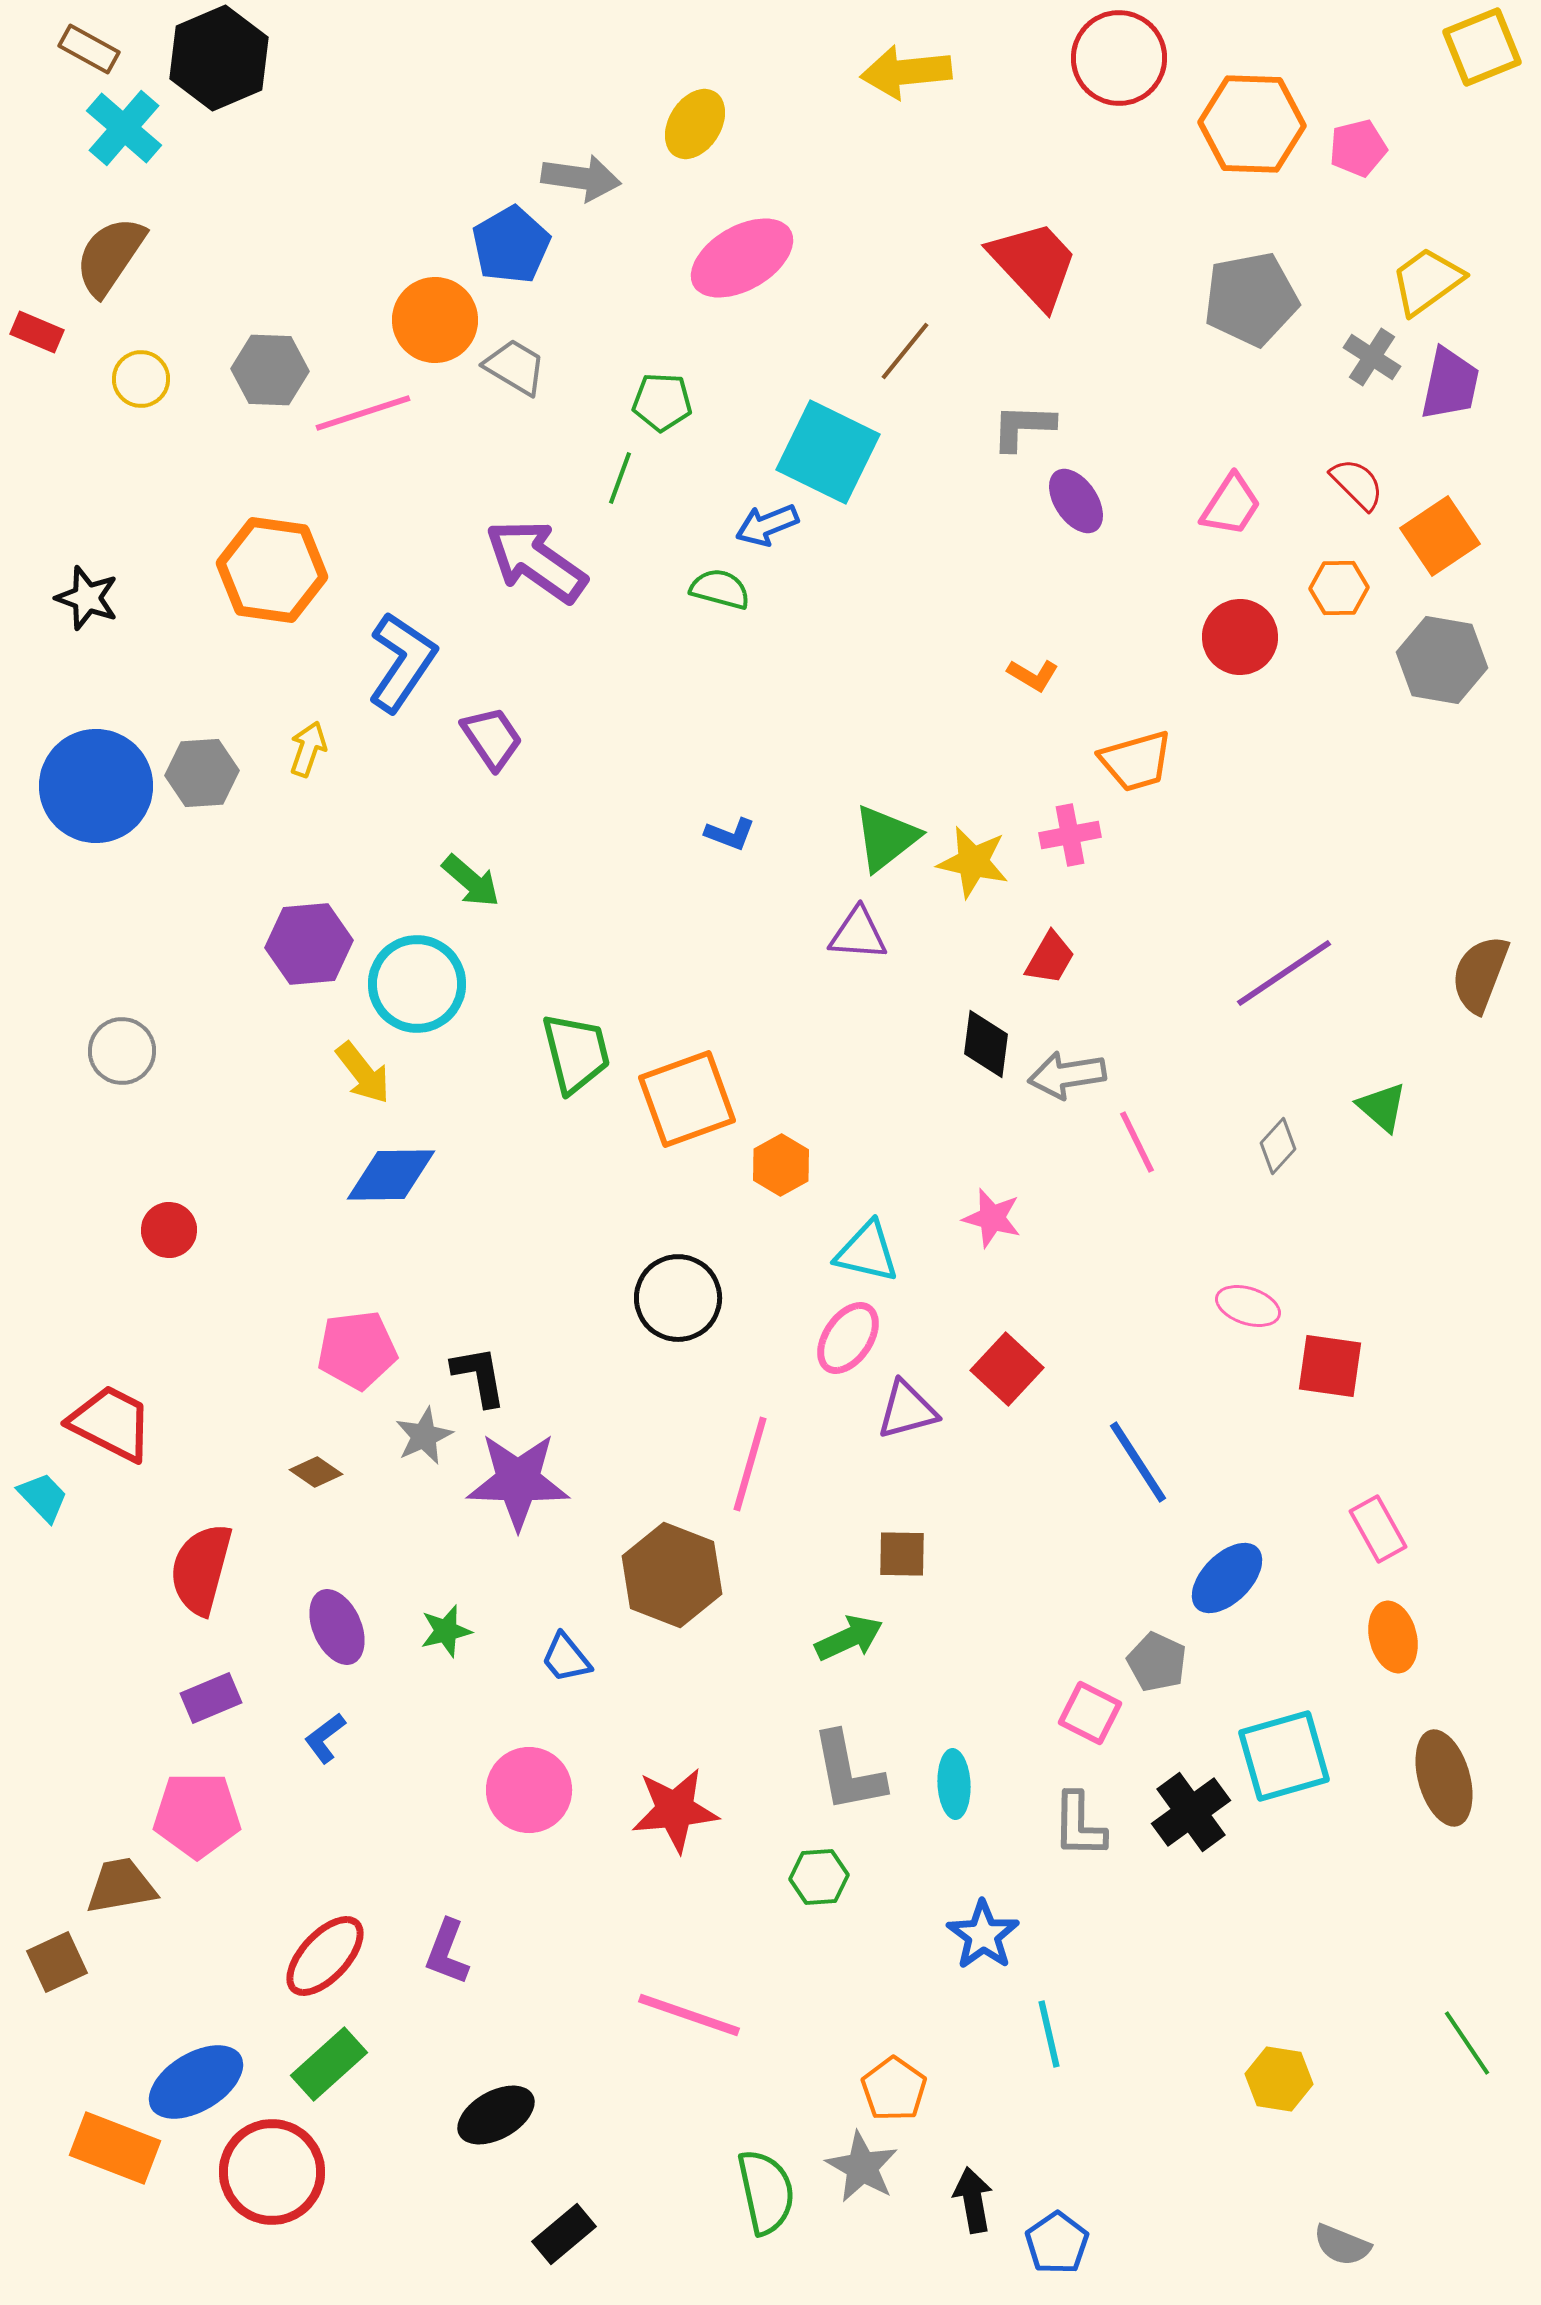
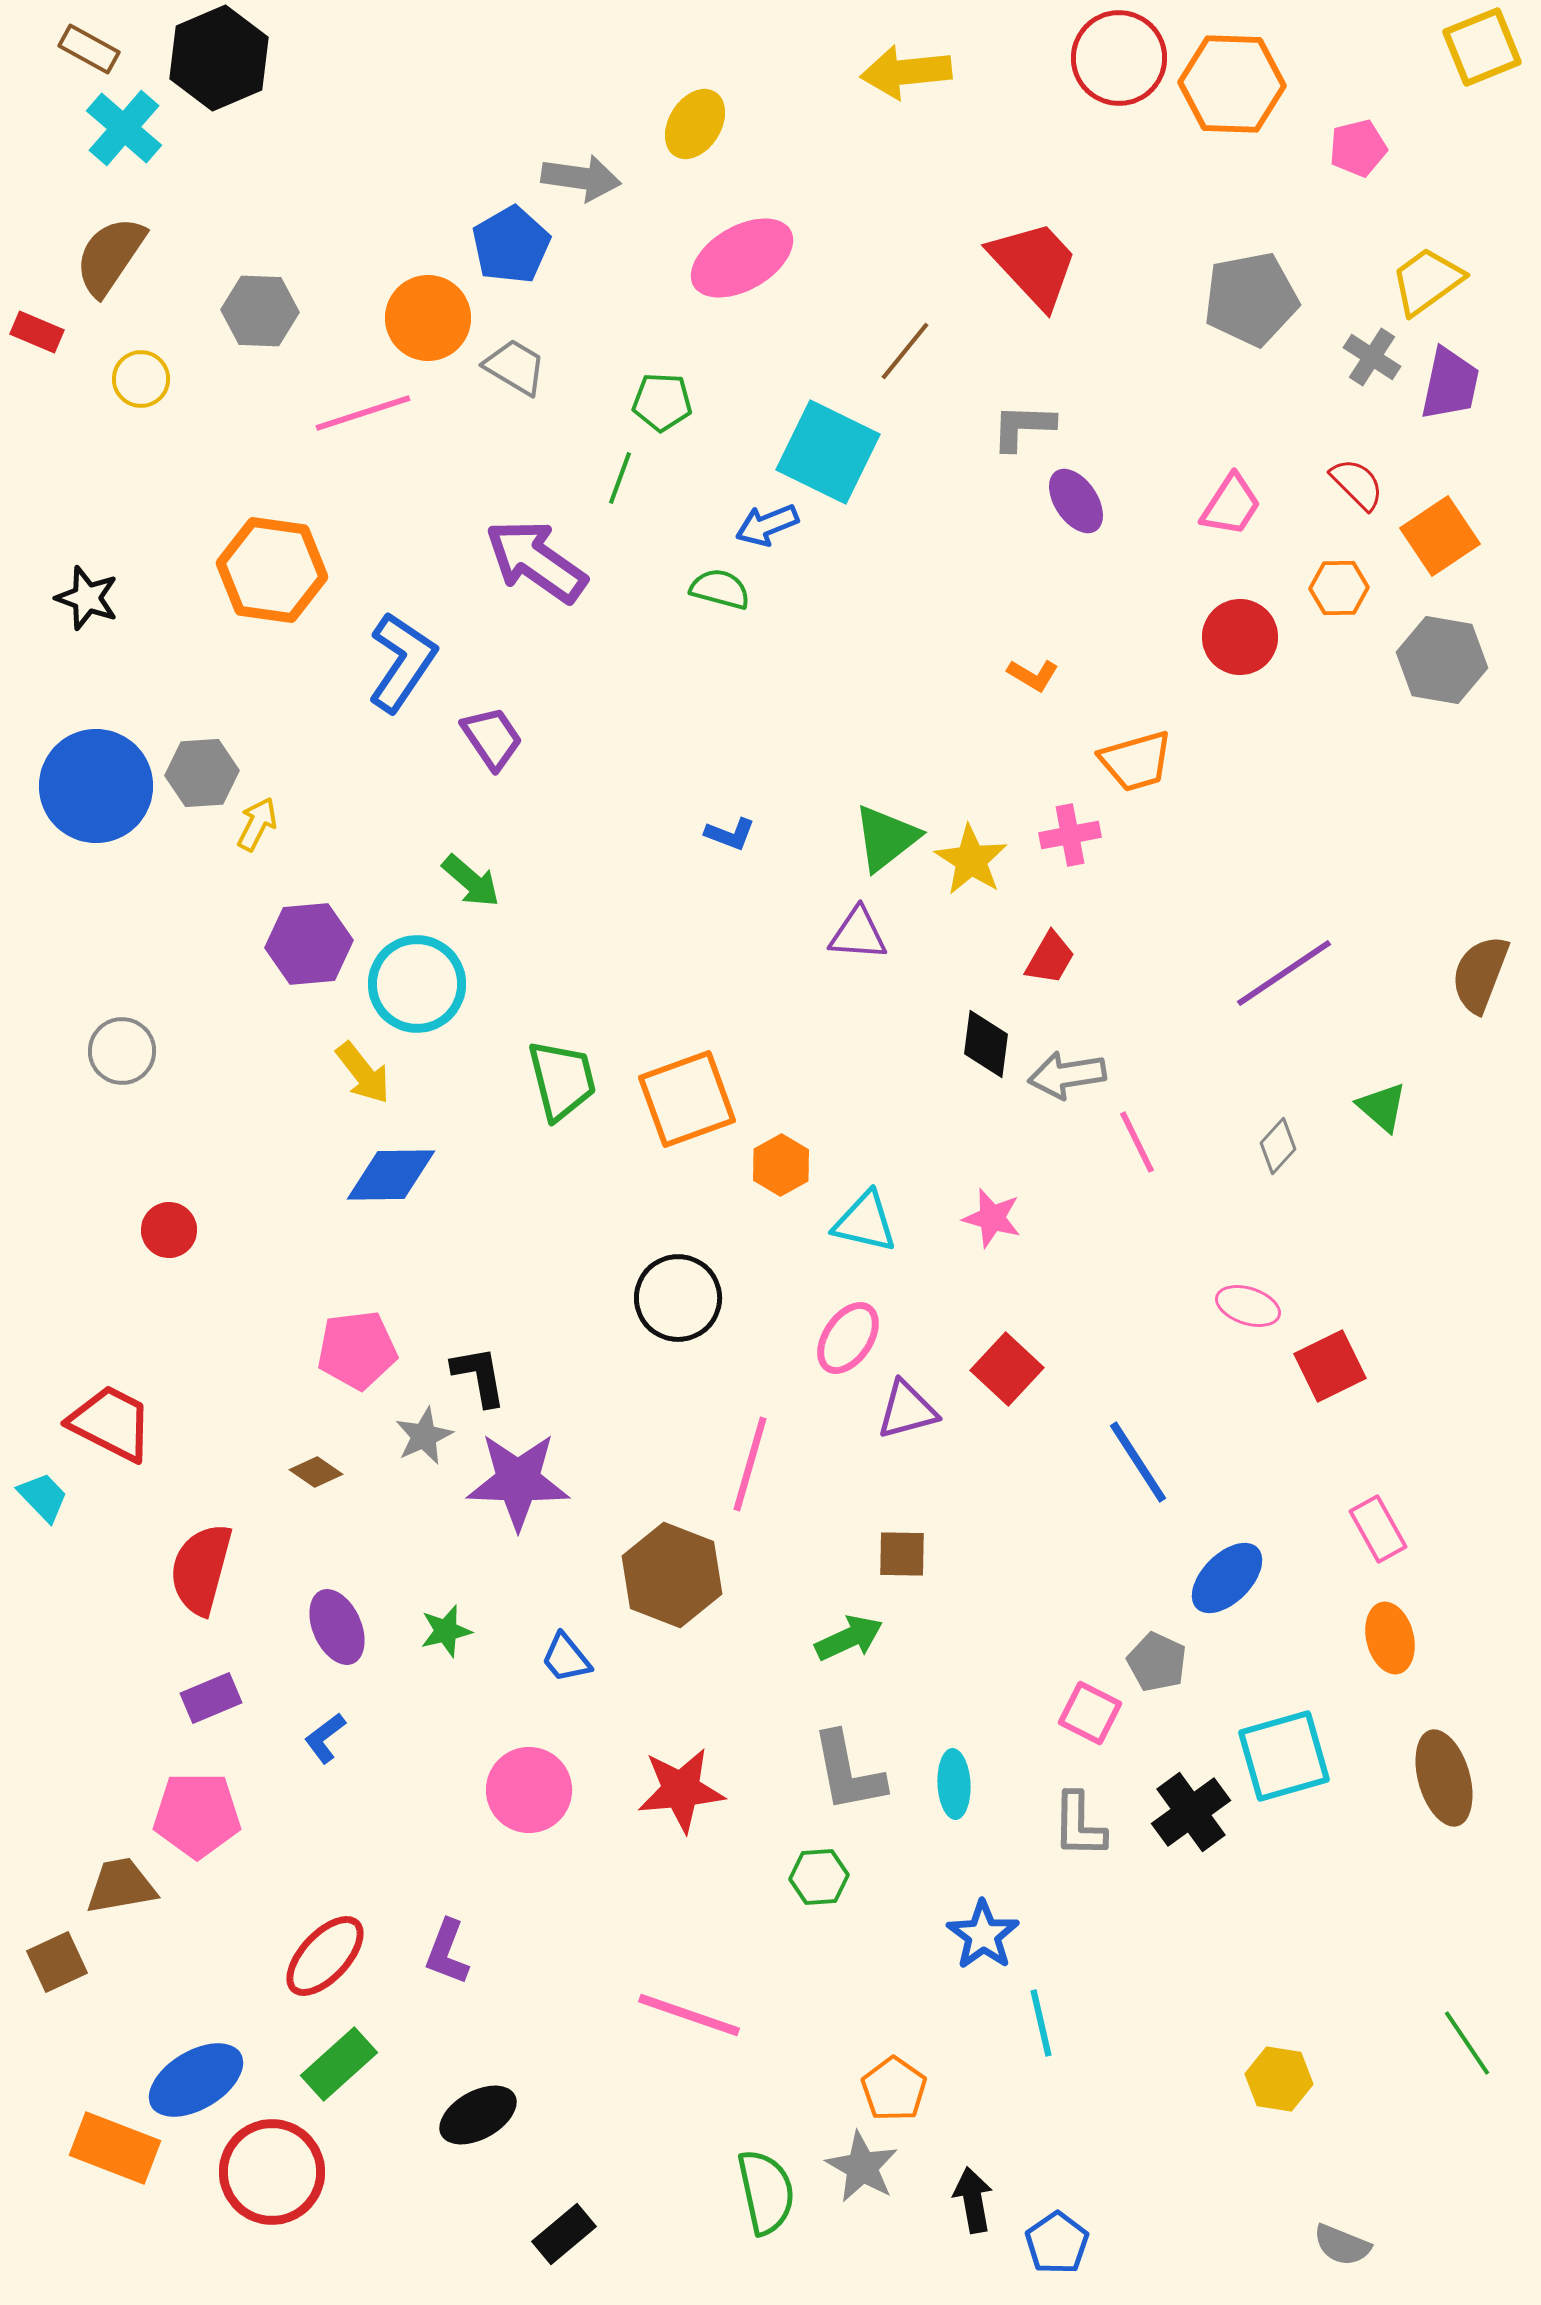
orange hexagon at (1252, 124): moved 20 px left, 40 px up
orange circle at (435, 320): moved 7 px left, 2 px up
gray hexagon at (270, 370): moved 10 px left, 59 px up
yellow arrow at (308, 749): moved 51 px left, 75 px down; rotated 8 degrees clockwise
yellow star at (973, 862): moved 2 px left, 2 px up; rotated 20 degrees clockwise
green trapezoid at (576, 1053): moved 14 px left, 27 px down
cyan triangle at (867, 1252): moved 2 px left, 30 px up
red square at (1330, 1366): rotated 34 degrees counterclockwise
orange ellipse at (1393, 1637): moved 3 px left, 1 px down
red star at (675, 1810): moved 6 px right, 20 px up
cyan line at (1049, 2034): moved 8 px left, 11 px up
green rectangle at (329, 2064): moved 10 px right
blue ellipse at (196, 2082): moved 2 px up
black ellipse at (496, 2115): moved 18 px left
